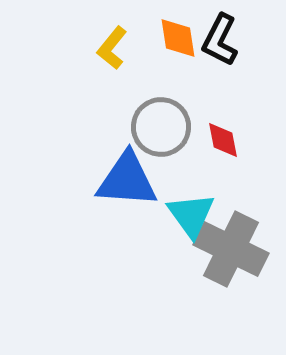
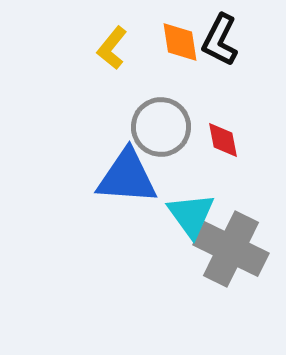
orange diamond: moved 2 px right, 4 px down
blue triangle: moved 3 px up
